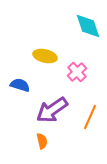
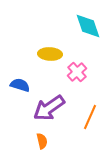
yellow ellipse: moved 5 px right, 2 px up; rotated 10 degrees counterclockwise
purple arrow: moved 3 px left, 2 px up
